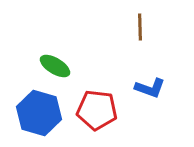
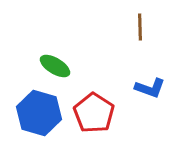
red pentagon: moved 3 px left, 3 px down; rotated 27 degrees clockwise
